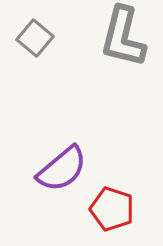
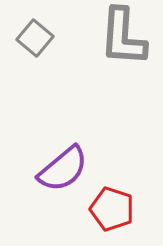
gray L-shape: rotated 10 degrees counterclockwise
purple semicircle: moved 1 px right
